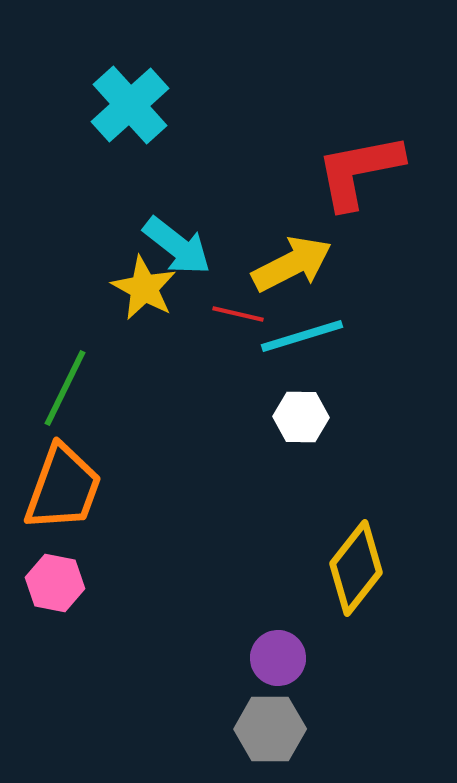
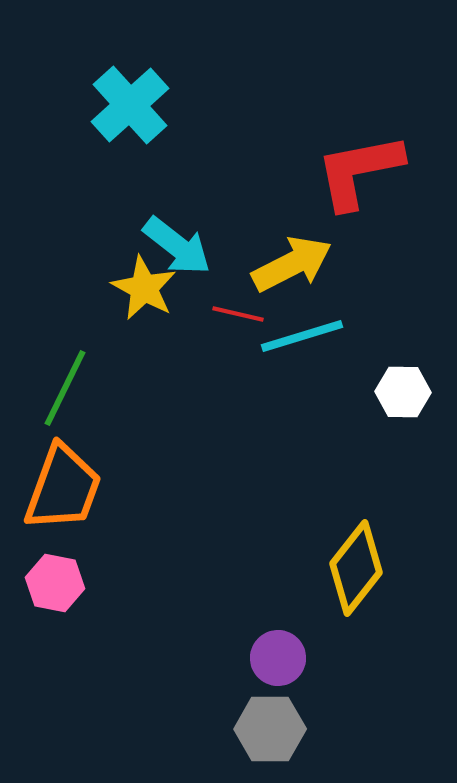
white hexagon: moved 102 px right, 25 px up
